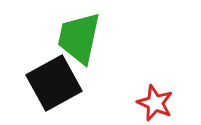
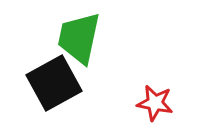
red star: rotated 12 degrees counterclockwise
